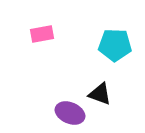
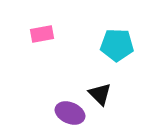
cyan pentagon: moved 2 px right
black triangle: rotated 25 degrees clockwise
